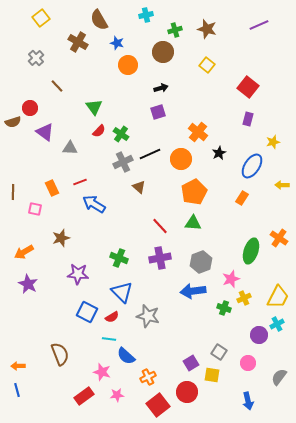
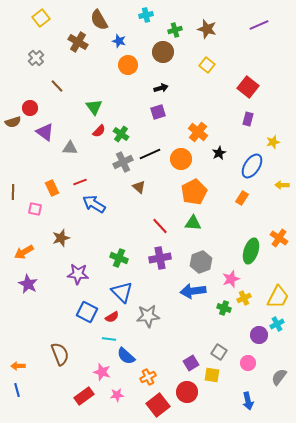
blue star at (117, 43): moved 2 px right, 2 px up
gray star at (148, 316): rotated 20 degrees counterclockwise
